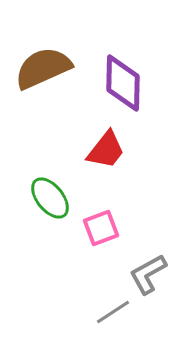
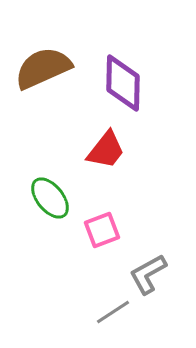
pink square: moved 1 px right, 2 px down
